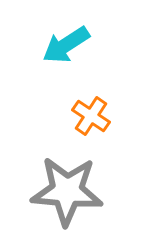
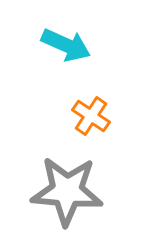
cyan arrow: rotated 123 degrees counterclockwise
